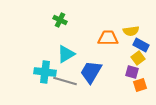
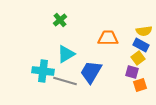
green cross: rotated 24 degrees clockwise
yellow semicircle: moved 13 px right
cyan cross: moved 2 px left, 1 px up
